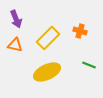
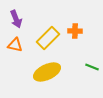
orange cross: moved 5 px left; rotated 16 degrees counterclockwise
green line: moved 3 px right, 2 px down
